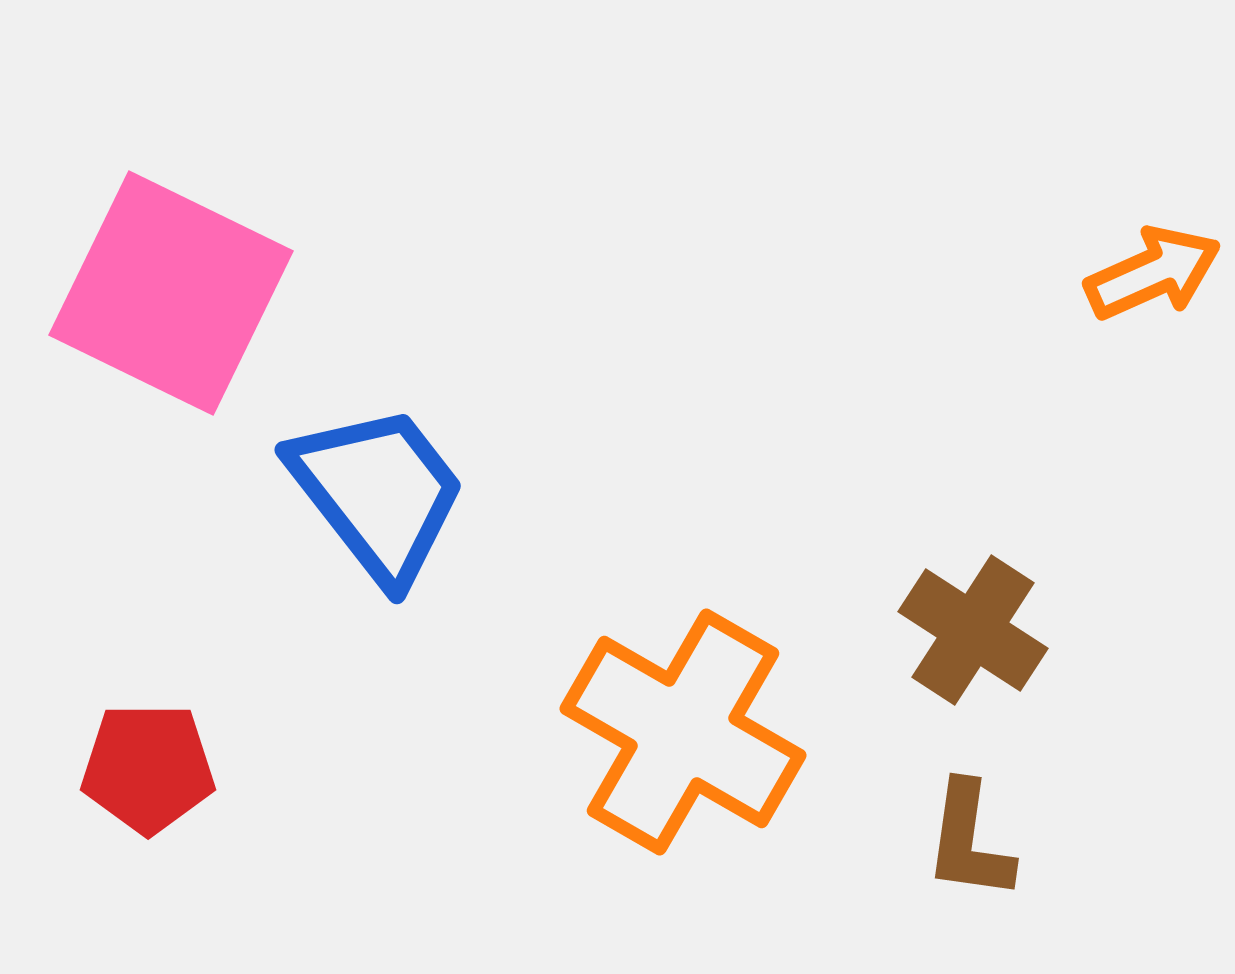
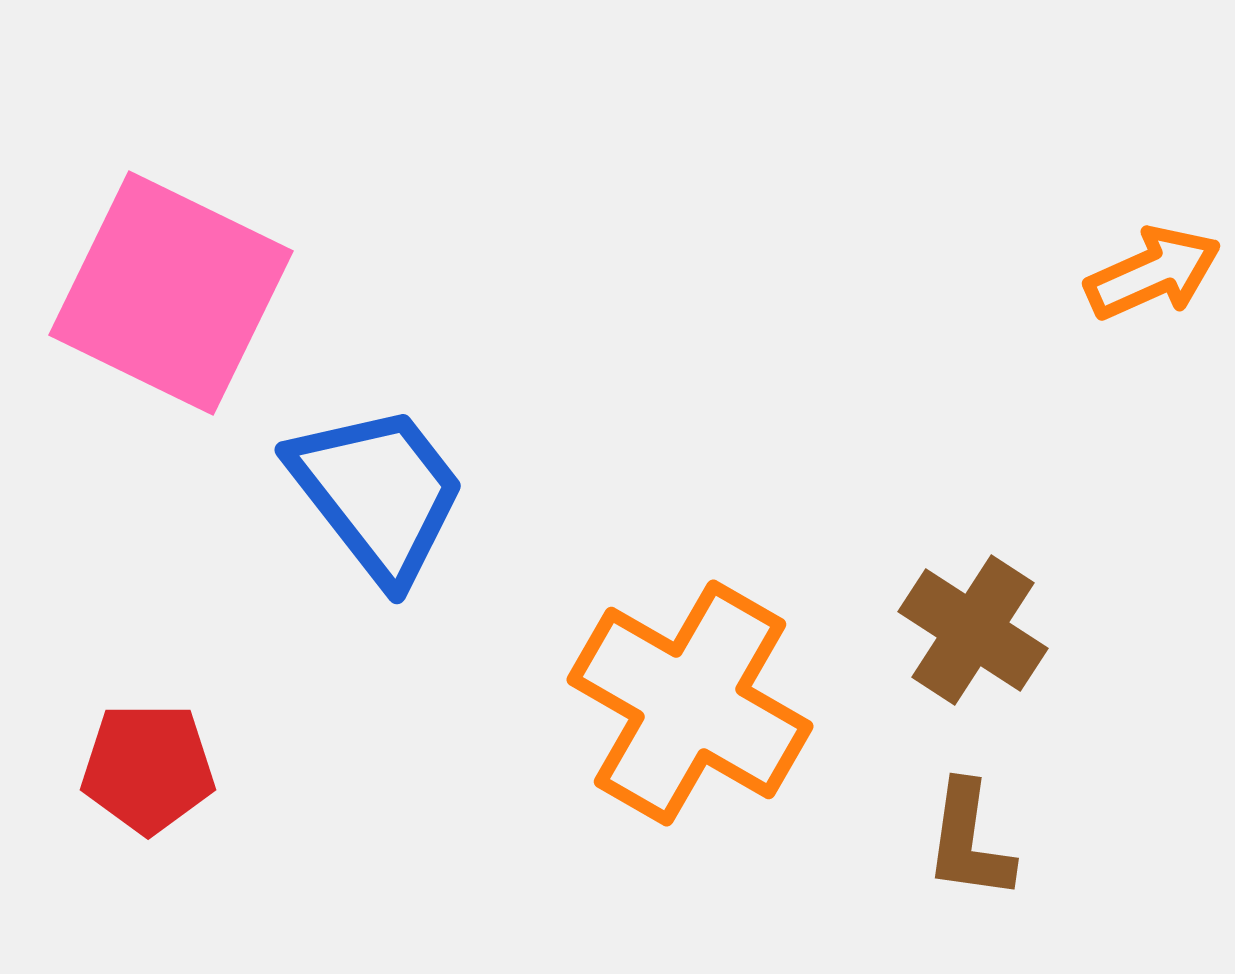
orange cross: moved 7 px right, 29 px up
